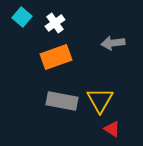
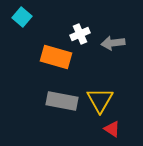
white cross: moved 25 px right, 11 px down; rotated 12 degrees clockwise
orange rectangle: rotated 36 degrees clockwise
